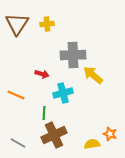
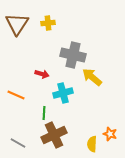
yellow cross: moved 1 px right, 1 px up
gray cross: rotated 15 degrees clockwise
yellow arrow: moved 1 px left, 2 px down
yellow semicircle: rotated 77 degrees counterclockwise
